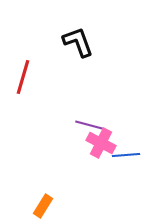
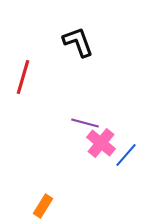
purple line: moved 4 px left, 2 px up
pink cross: rotated 12 degrees clockwise
blue line: rotated 44 degrees counterclockwise
